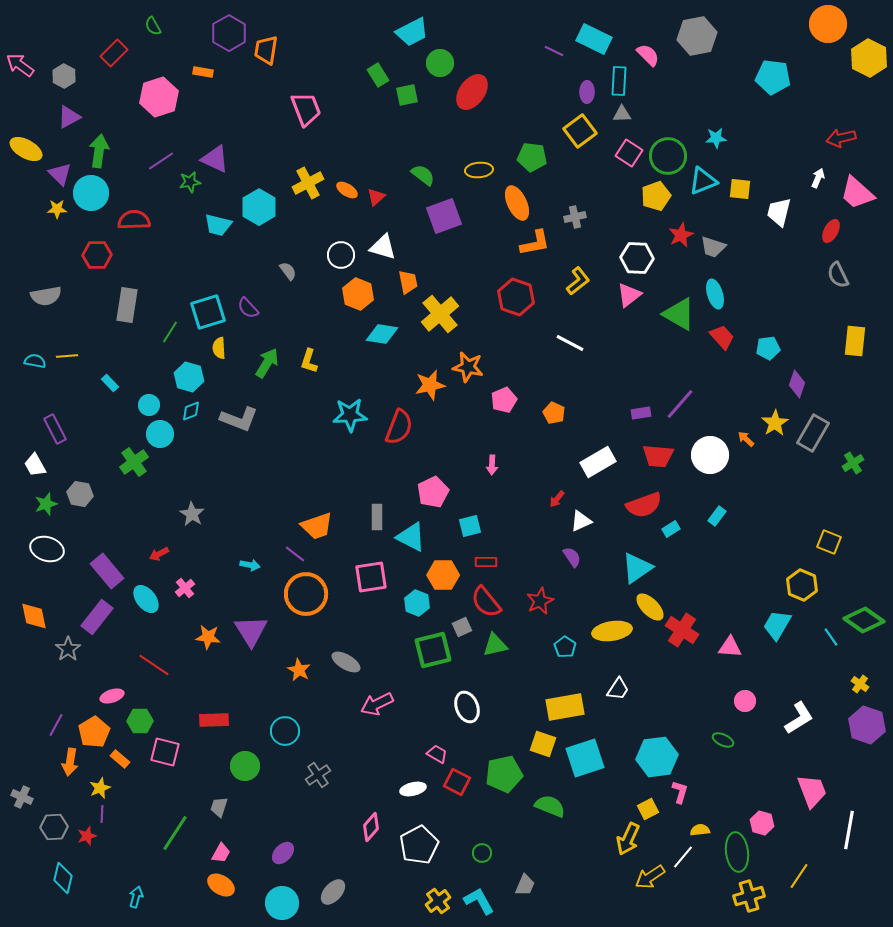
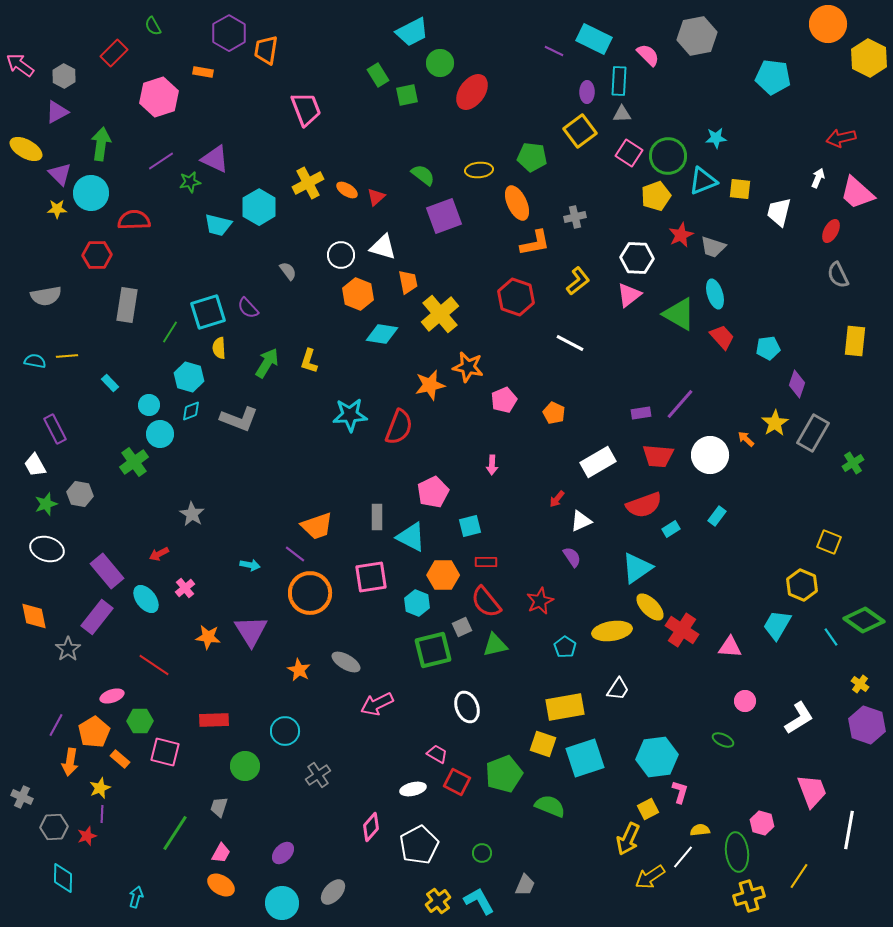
purple triangle at (69, 117): moved 12 px left, 5 px up
green arrow at (99, 151): moved 2 px right, 7 px up
orange circle at (306, 594): moved 4 px right, 1 px up
green pentagon at (504, 774): rotated 9 degrees counterclockwise
cyan diamond at (63, 878): rotated 12 degrees counterclockwise
